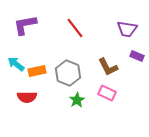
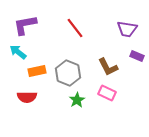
cyan arrow: moved 2 px right, 12 px up
